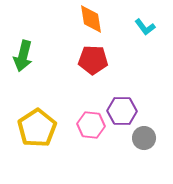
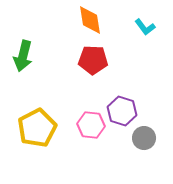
orange diamond: moved 1 px left, 1 px down
purple hexagon: rotated 16 degrees clockwise
yellow pentagon: rotated 6 degrees clockwise
